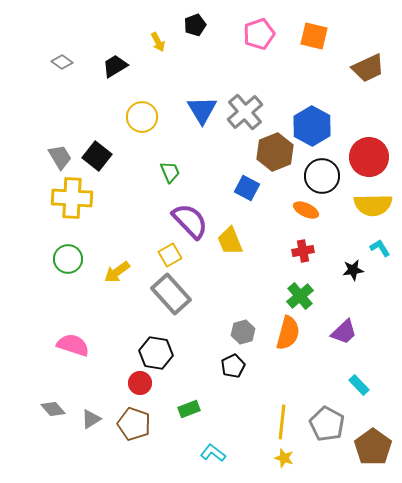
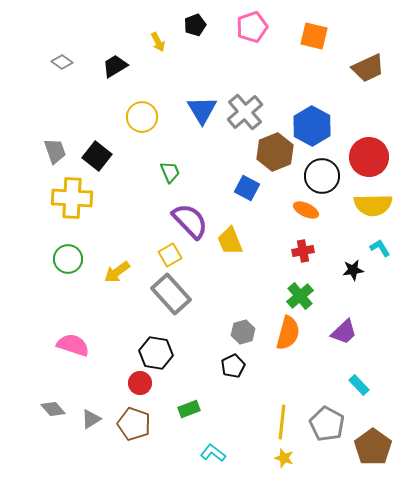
pink pentagon at (259, 34): moved 7 px left, 7 px up
gray trapezoid at (60, 157): moved 5 px left, 6 px up; rotated 12 degrees clockwise
